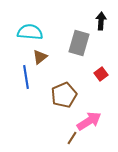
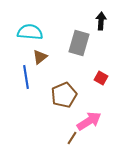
red square: moved 4 px down; rotated 24 degrees counterclockwise
